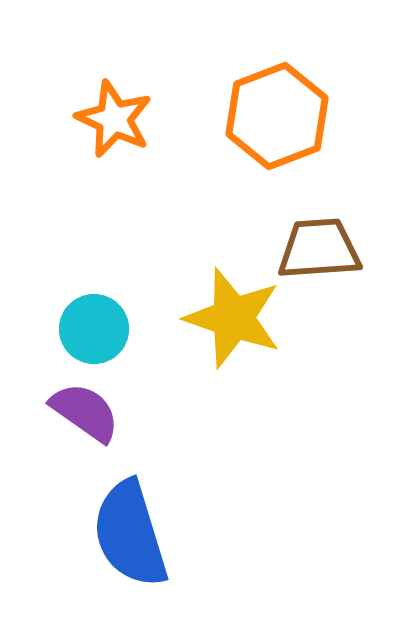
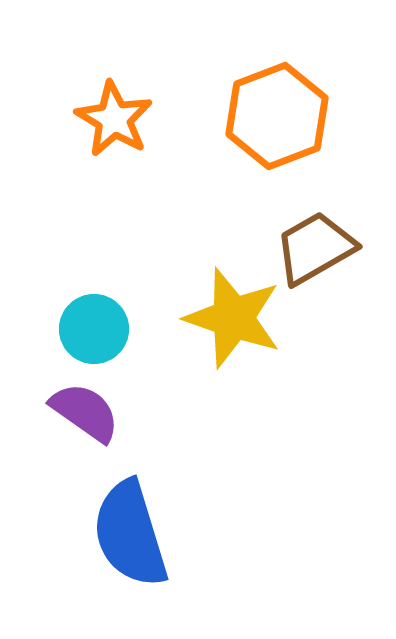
orange star: rotated 6 degrees clockwise
brown trapezoid: moved 4 px left, 1 px up; rotated 26 degrees counterclockwise
